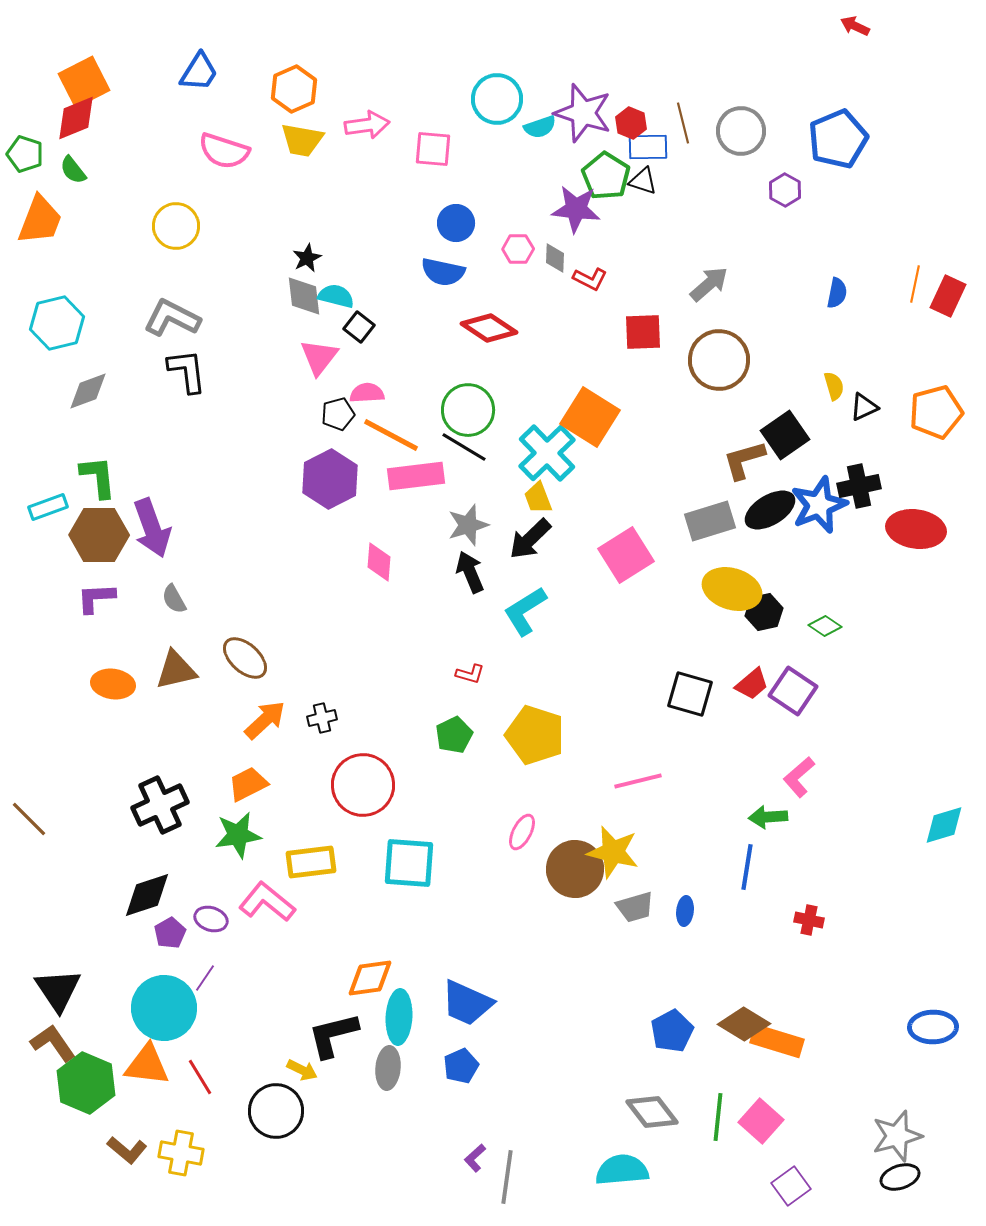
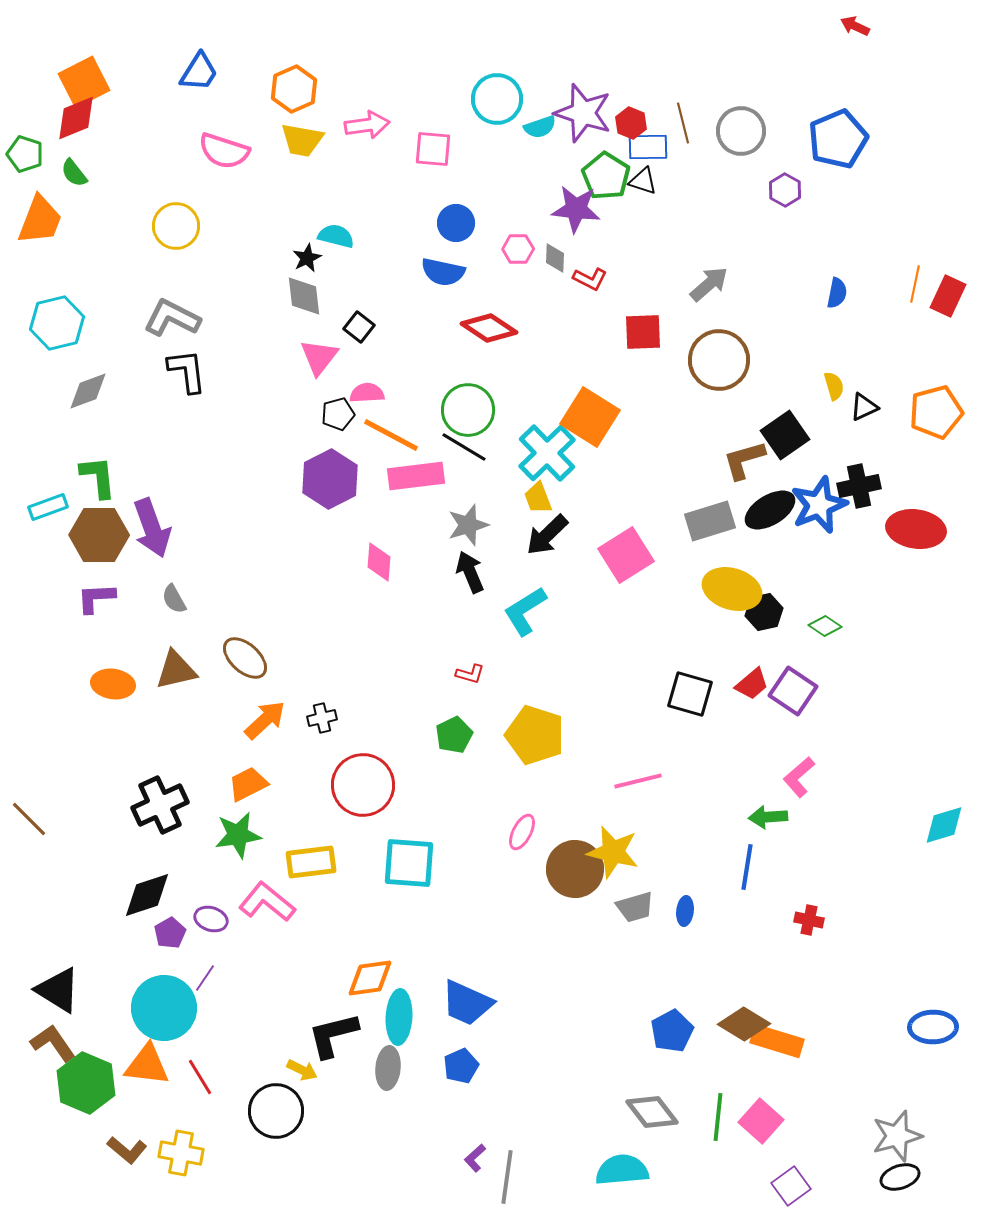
green semicircle at (73, 170): moved 1 px right, 3 px down
cyan semicircle at (336, 296): moved 60 px up
black arrow at (530, 539): moved 17 px right, 4 px up
black triangle at (58, 990): rotated 24 degrees counterclockwise
